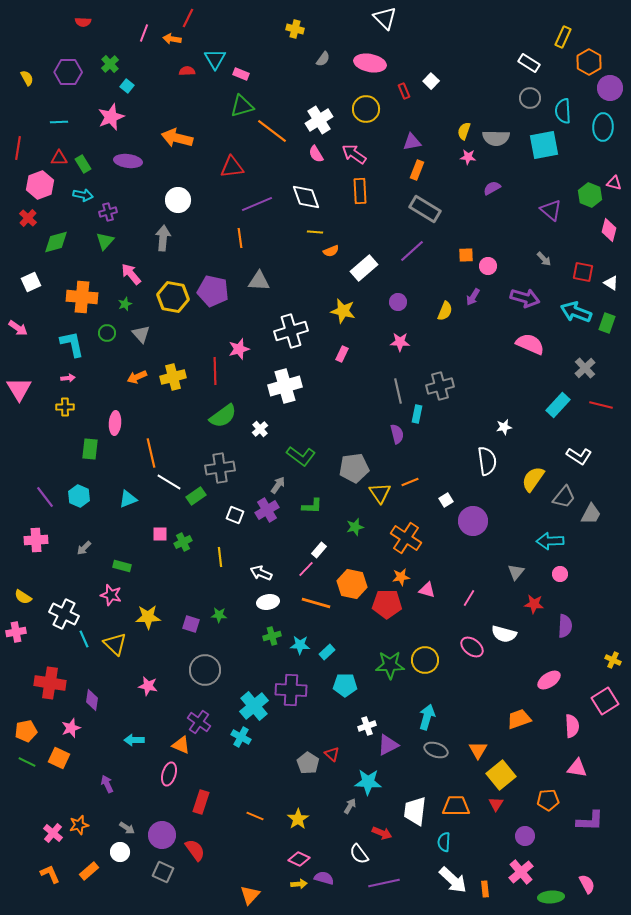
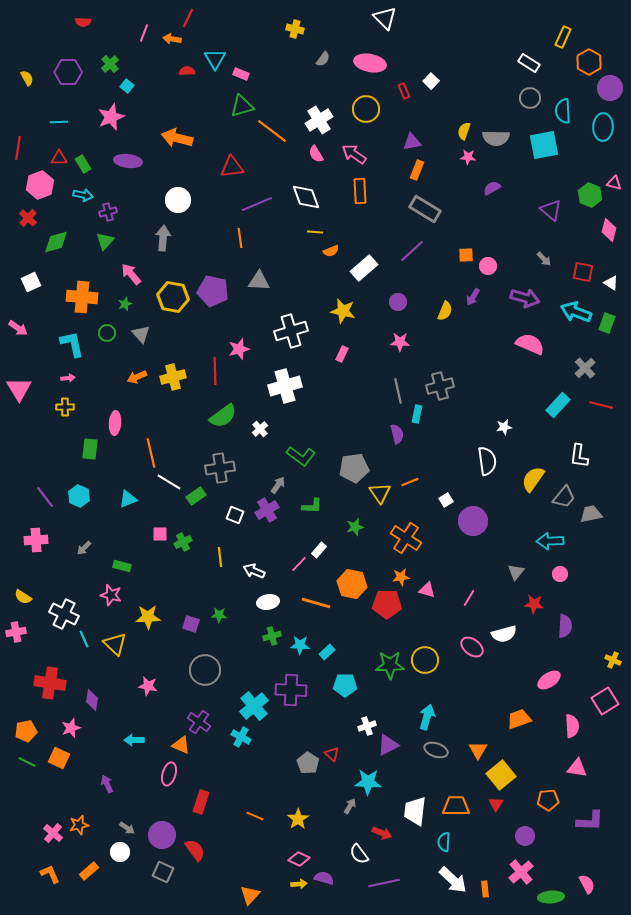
white L-shape at (579, 456): rotated 65 degrees clockwise
gray trapezoid at (591, 514): rotated 130 degrees counterclockwise
pink line at (306, 569): moved 7 px left, 5 px up
white arrow at (261, 573): moved 7 px left, 2 px up
white semicircle at (504, 634): rotated 30 degrees counterclockwise
